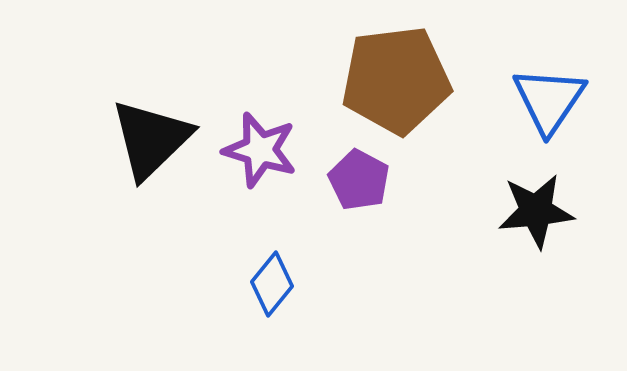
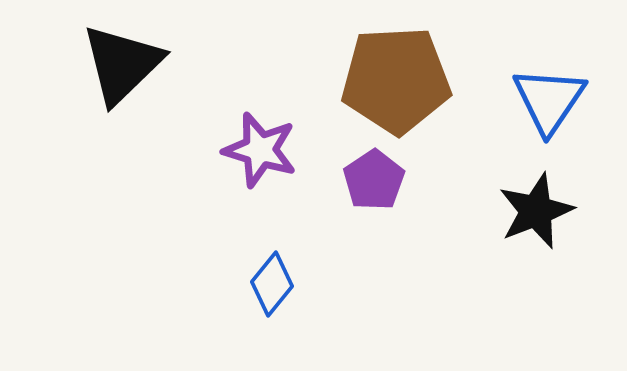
brown pentagon: rotated 4 degrees clockwise
black triangle: moved 29 px left, 75 px up
purple pentagon: moved 15 px right; rotated 10 degrees clockwise
black star: rotated 16 degrees counterclockwise
